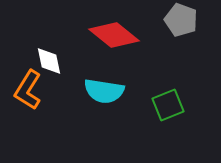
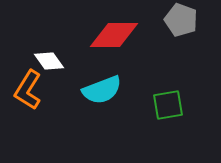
red diamond: rotated 39 degrees counterclockwise
white diamond: rotated 24 degrees counterclockwise
cyan semicircle: moved 2 px left, 1 px up; rotated 30 degrees counterclockwise
green square: rotated 12 degrees clockwise
